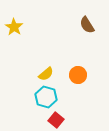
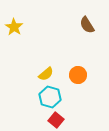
cyan hexagon: moved 4 px right
